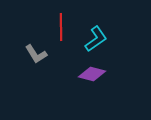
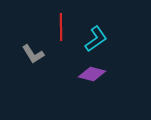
gray L-shape: moved 3 px left
